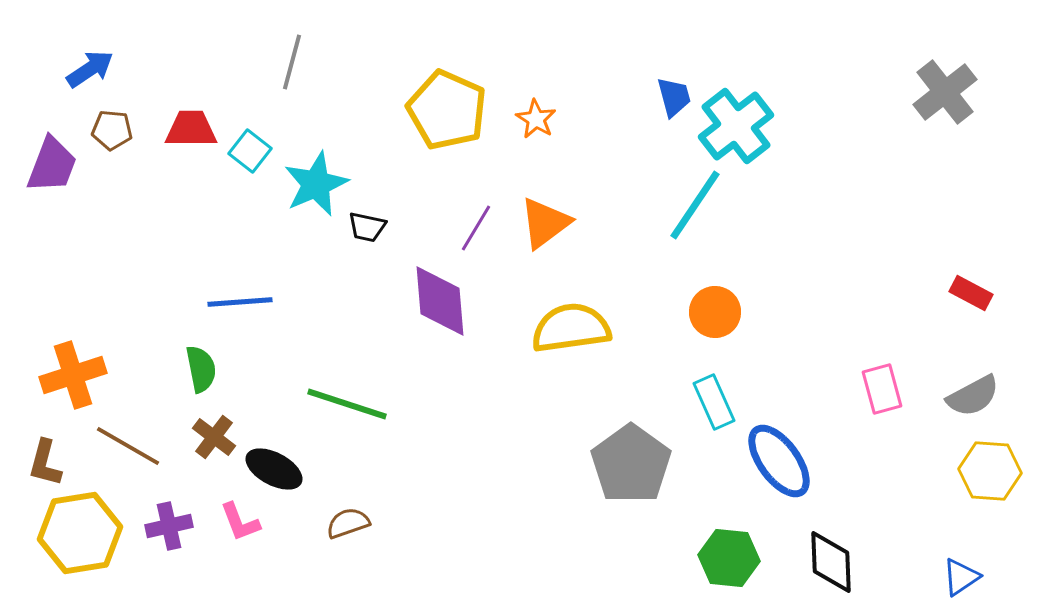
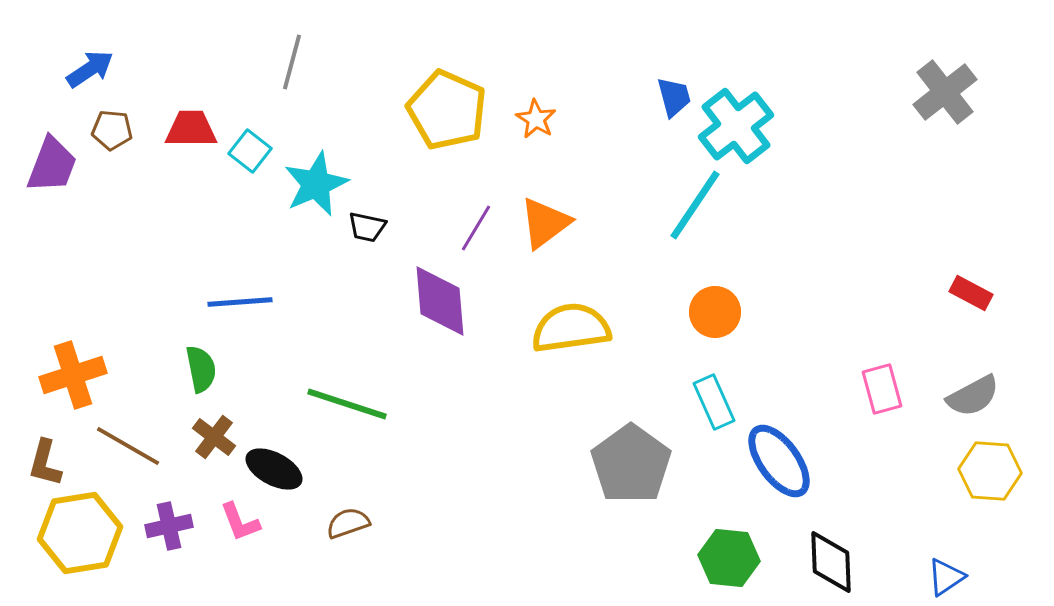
blue triangle at (961, 577): moved 15 px left
